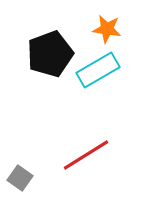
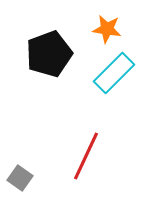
black pentagon: moved 1 px left
cyan rectangle: moved 16 px right, 3 px down; rotated 15 degrees counterclockwise
red line: moved 1 px down; rotated 33 degrees counterclockwise
